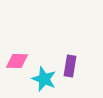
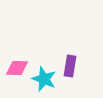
pink diamond: moved 7 px down
